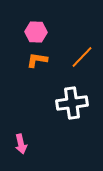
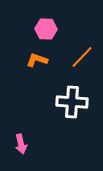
pink hexagon: moved 10 px right, 3 px up
orange L-shape: rotated 10 degrees clockwise
white cross: moved 1 px up; rotated 12 degrees clockwise
